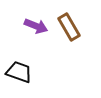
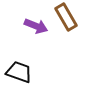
brown rectangle: moved 3 px left, 10 px up
